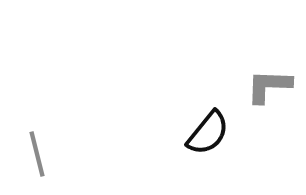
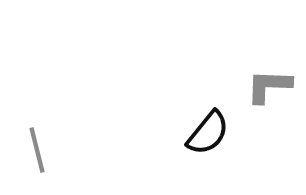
gray line: moved 4 px up
